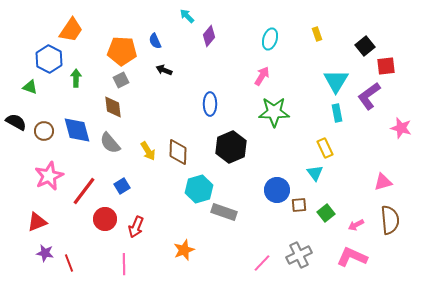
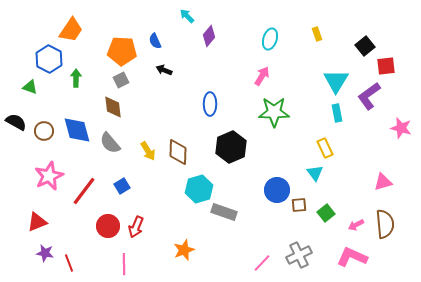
red circle at (105, 219): moved 3 px right, 7 px down
brown semicircle at (390, 220): moved 5 px left, 4 px down
